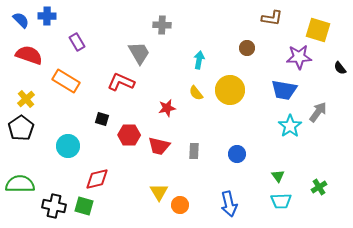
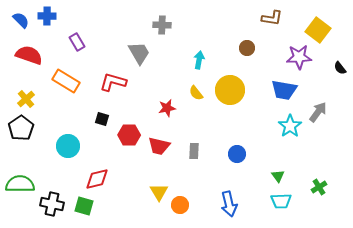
yellow square: rotated 20 degrees clockwise
red L-shape: moved 8 px left; rotated 8 degrees counterclockwise
black cross: moved 2 px left, 2 px up
